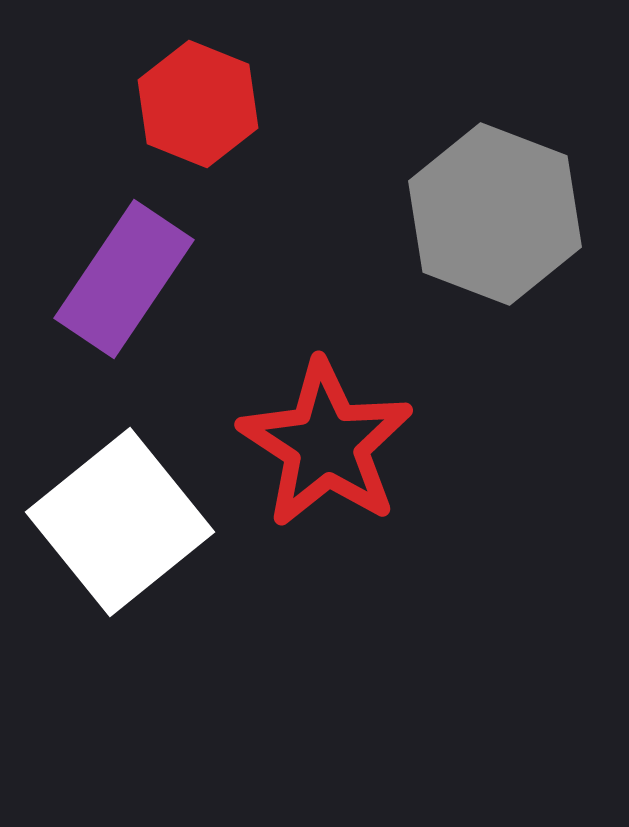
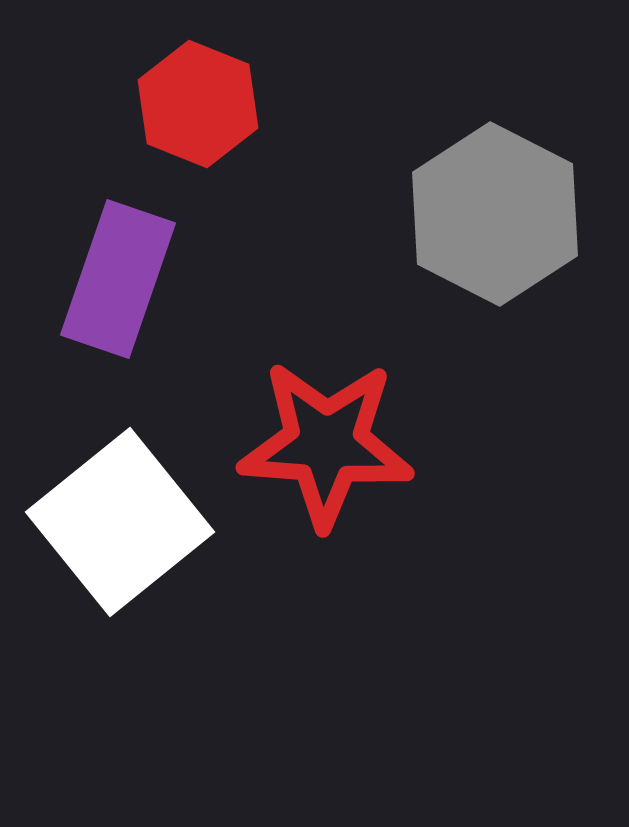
gray hexagon: rotated 6 degrees clockwise
purple rectangle: moved 6 px left; rotated 15 degrees counterclockwise
red star: rotated 29 degrees counterclockwise
